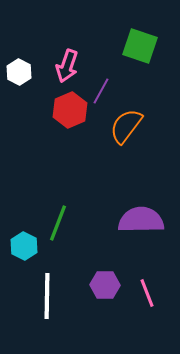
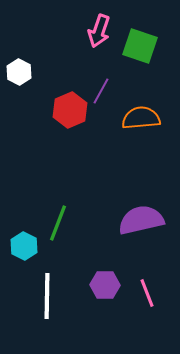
pink arrow: moved 32 px right, 35 px up
orange semicircle: moved 15 px right, 8 px up; rotated 48 degrees clockwise
purple semicircle: rotated 12 degrees counterclockwise
